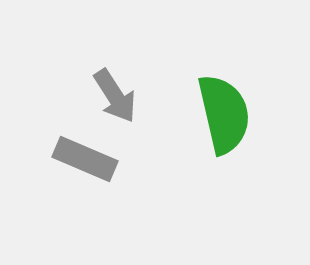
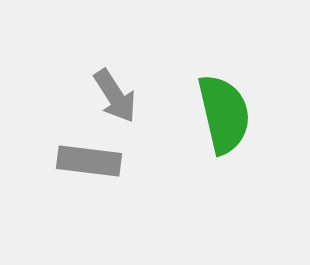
gray rectangle: moved 4 px right, 2 px down; rotated 16 degrees counterclockwise
